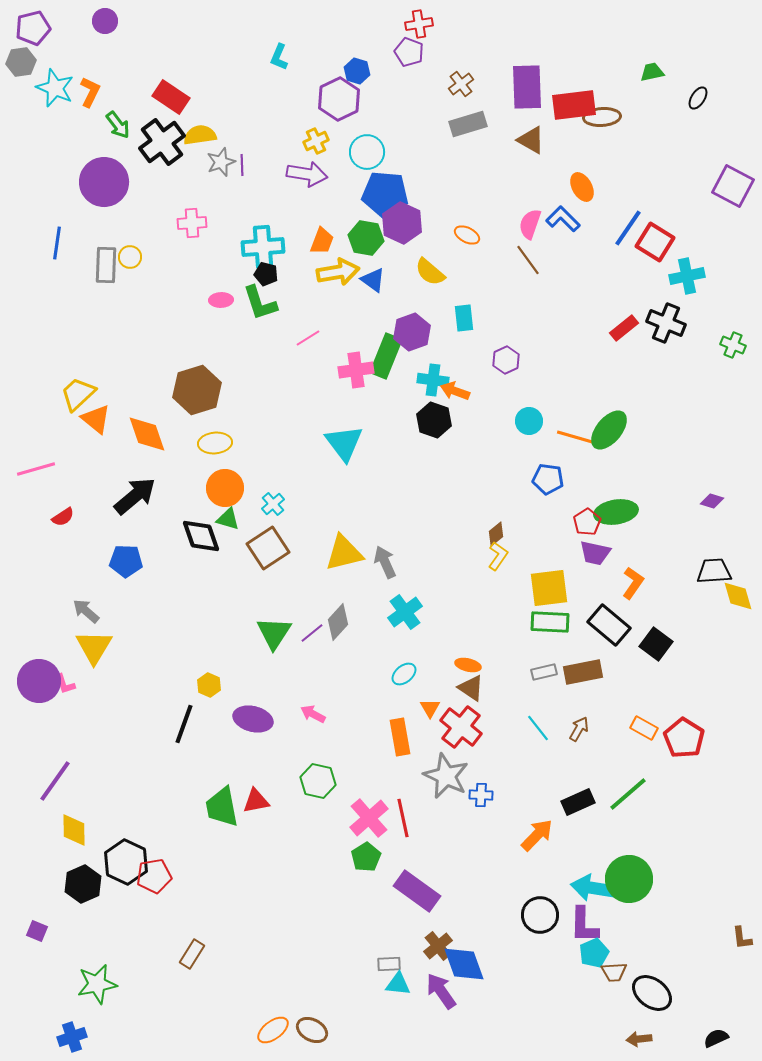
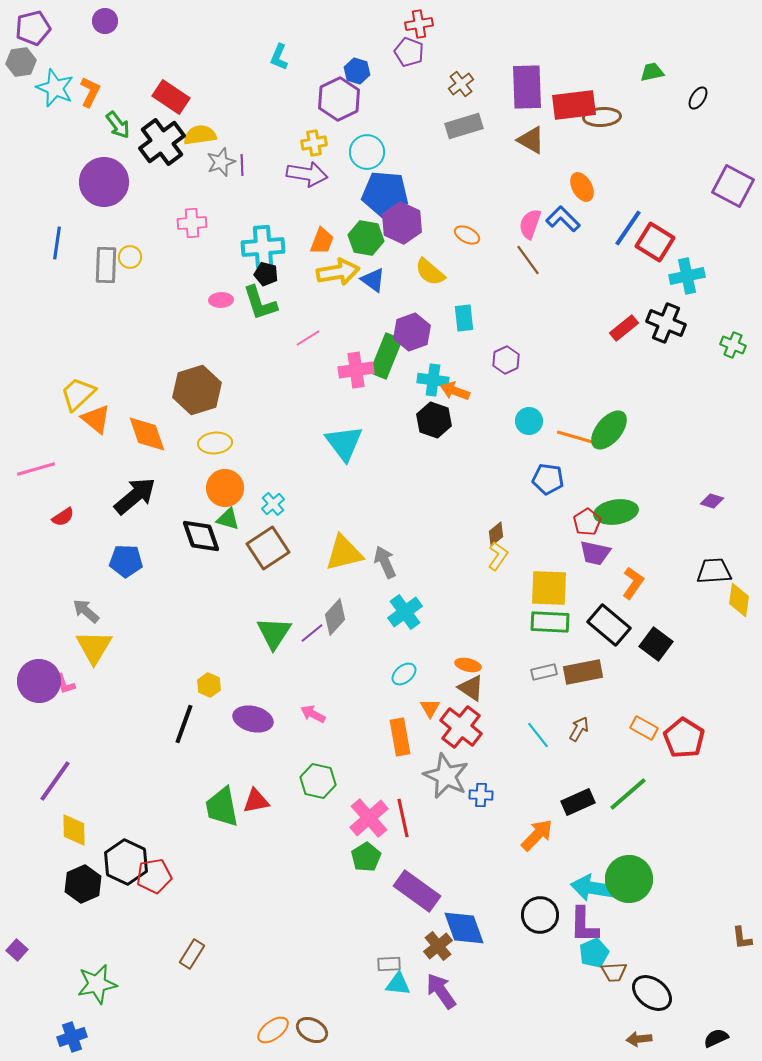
gray rectangle at (468, 124): moved 4 px left, 2 px down
yellow cross at (316, 141): moved 2 px left, 2 px down; rotated 15 degrees clockwise
yellow square at (549, 588): rotated 9 degrees clockwise
yellow diamond at (738, 596): moved 1 px right, 4 px down; rotated 24 degrees clockwise
gray diamond at (338, 622): moved 3 px left, 5 px up
cyan line at (538, 728): moved 7 px down
purple square at (37, 931): moved 20 px left, 19 px down; rotated 20 degrees clockwise
blue diamond at (464, 964): moved 36 px up
